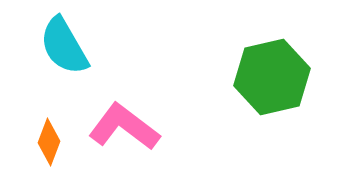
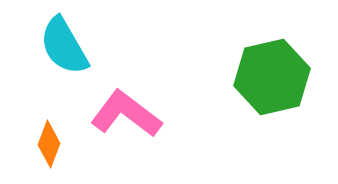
pink L-shape: moved 2 px right, 13 px up
orange diamond: moved 2 px down
